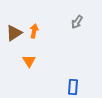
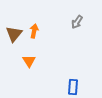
brown triangle: moved 1 px down; rotated 18 degrees counterclockwise
